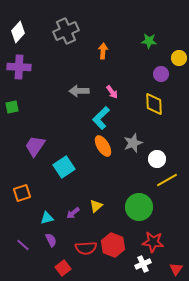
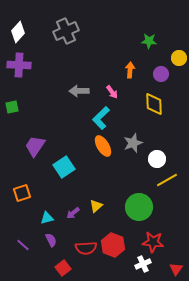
orange arrow: moved 27 px right, 19 px down
purple cross: moved 2 px up
